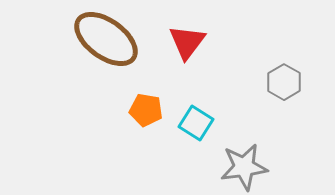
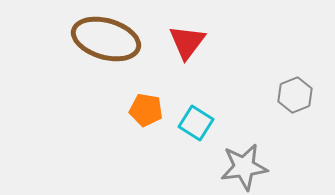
brown ellipse: rotated 20 degrees counterclockwise
gray hexagon: moved 11 px right, 13 px down; rotated 8 degrees clockwise
